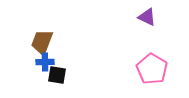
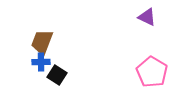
blue cross: moved 4 px left
pink pentagon: moved 3 px down
black square: rotated 24 degrees clockwise
